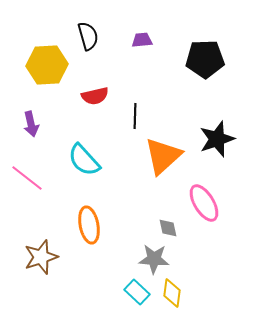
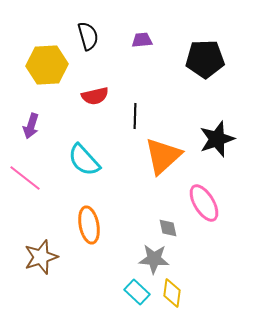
purple arrow: moved 2 px down; rotated 30 degrees clockwise
pink line: moved 2 px left
